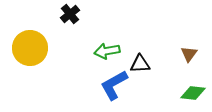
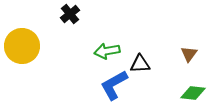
yellow circle: moved 8 px left, 2 px up
